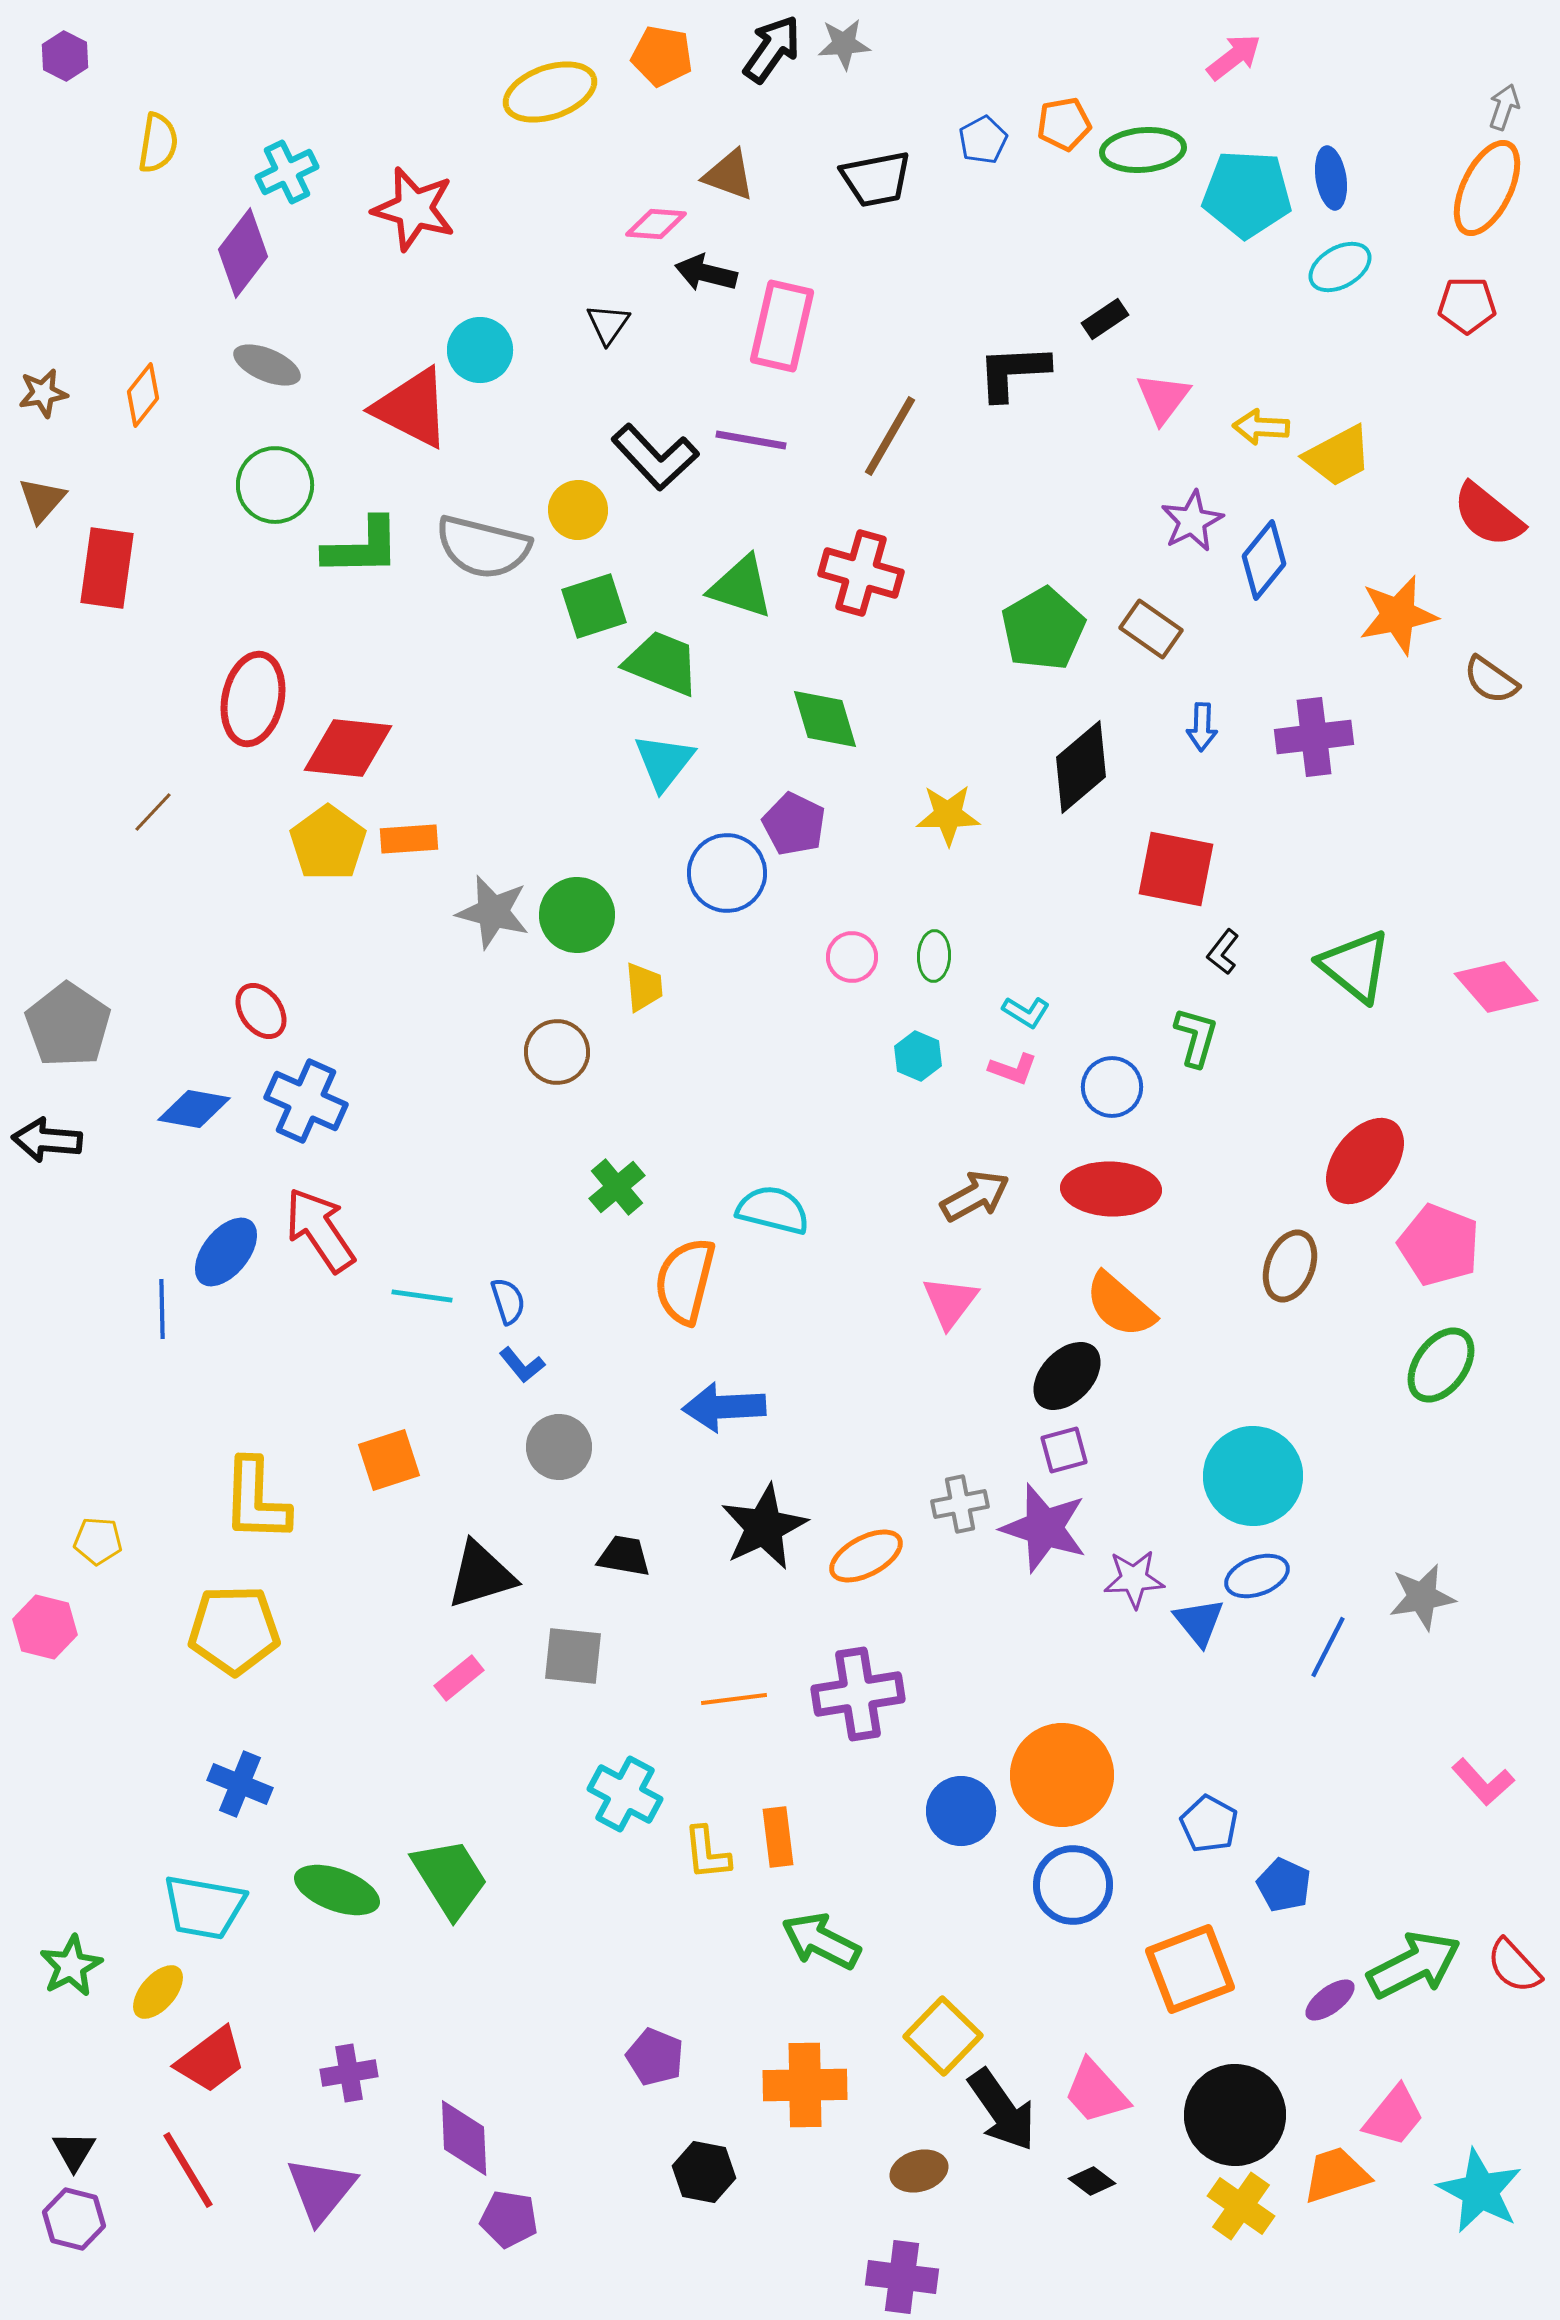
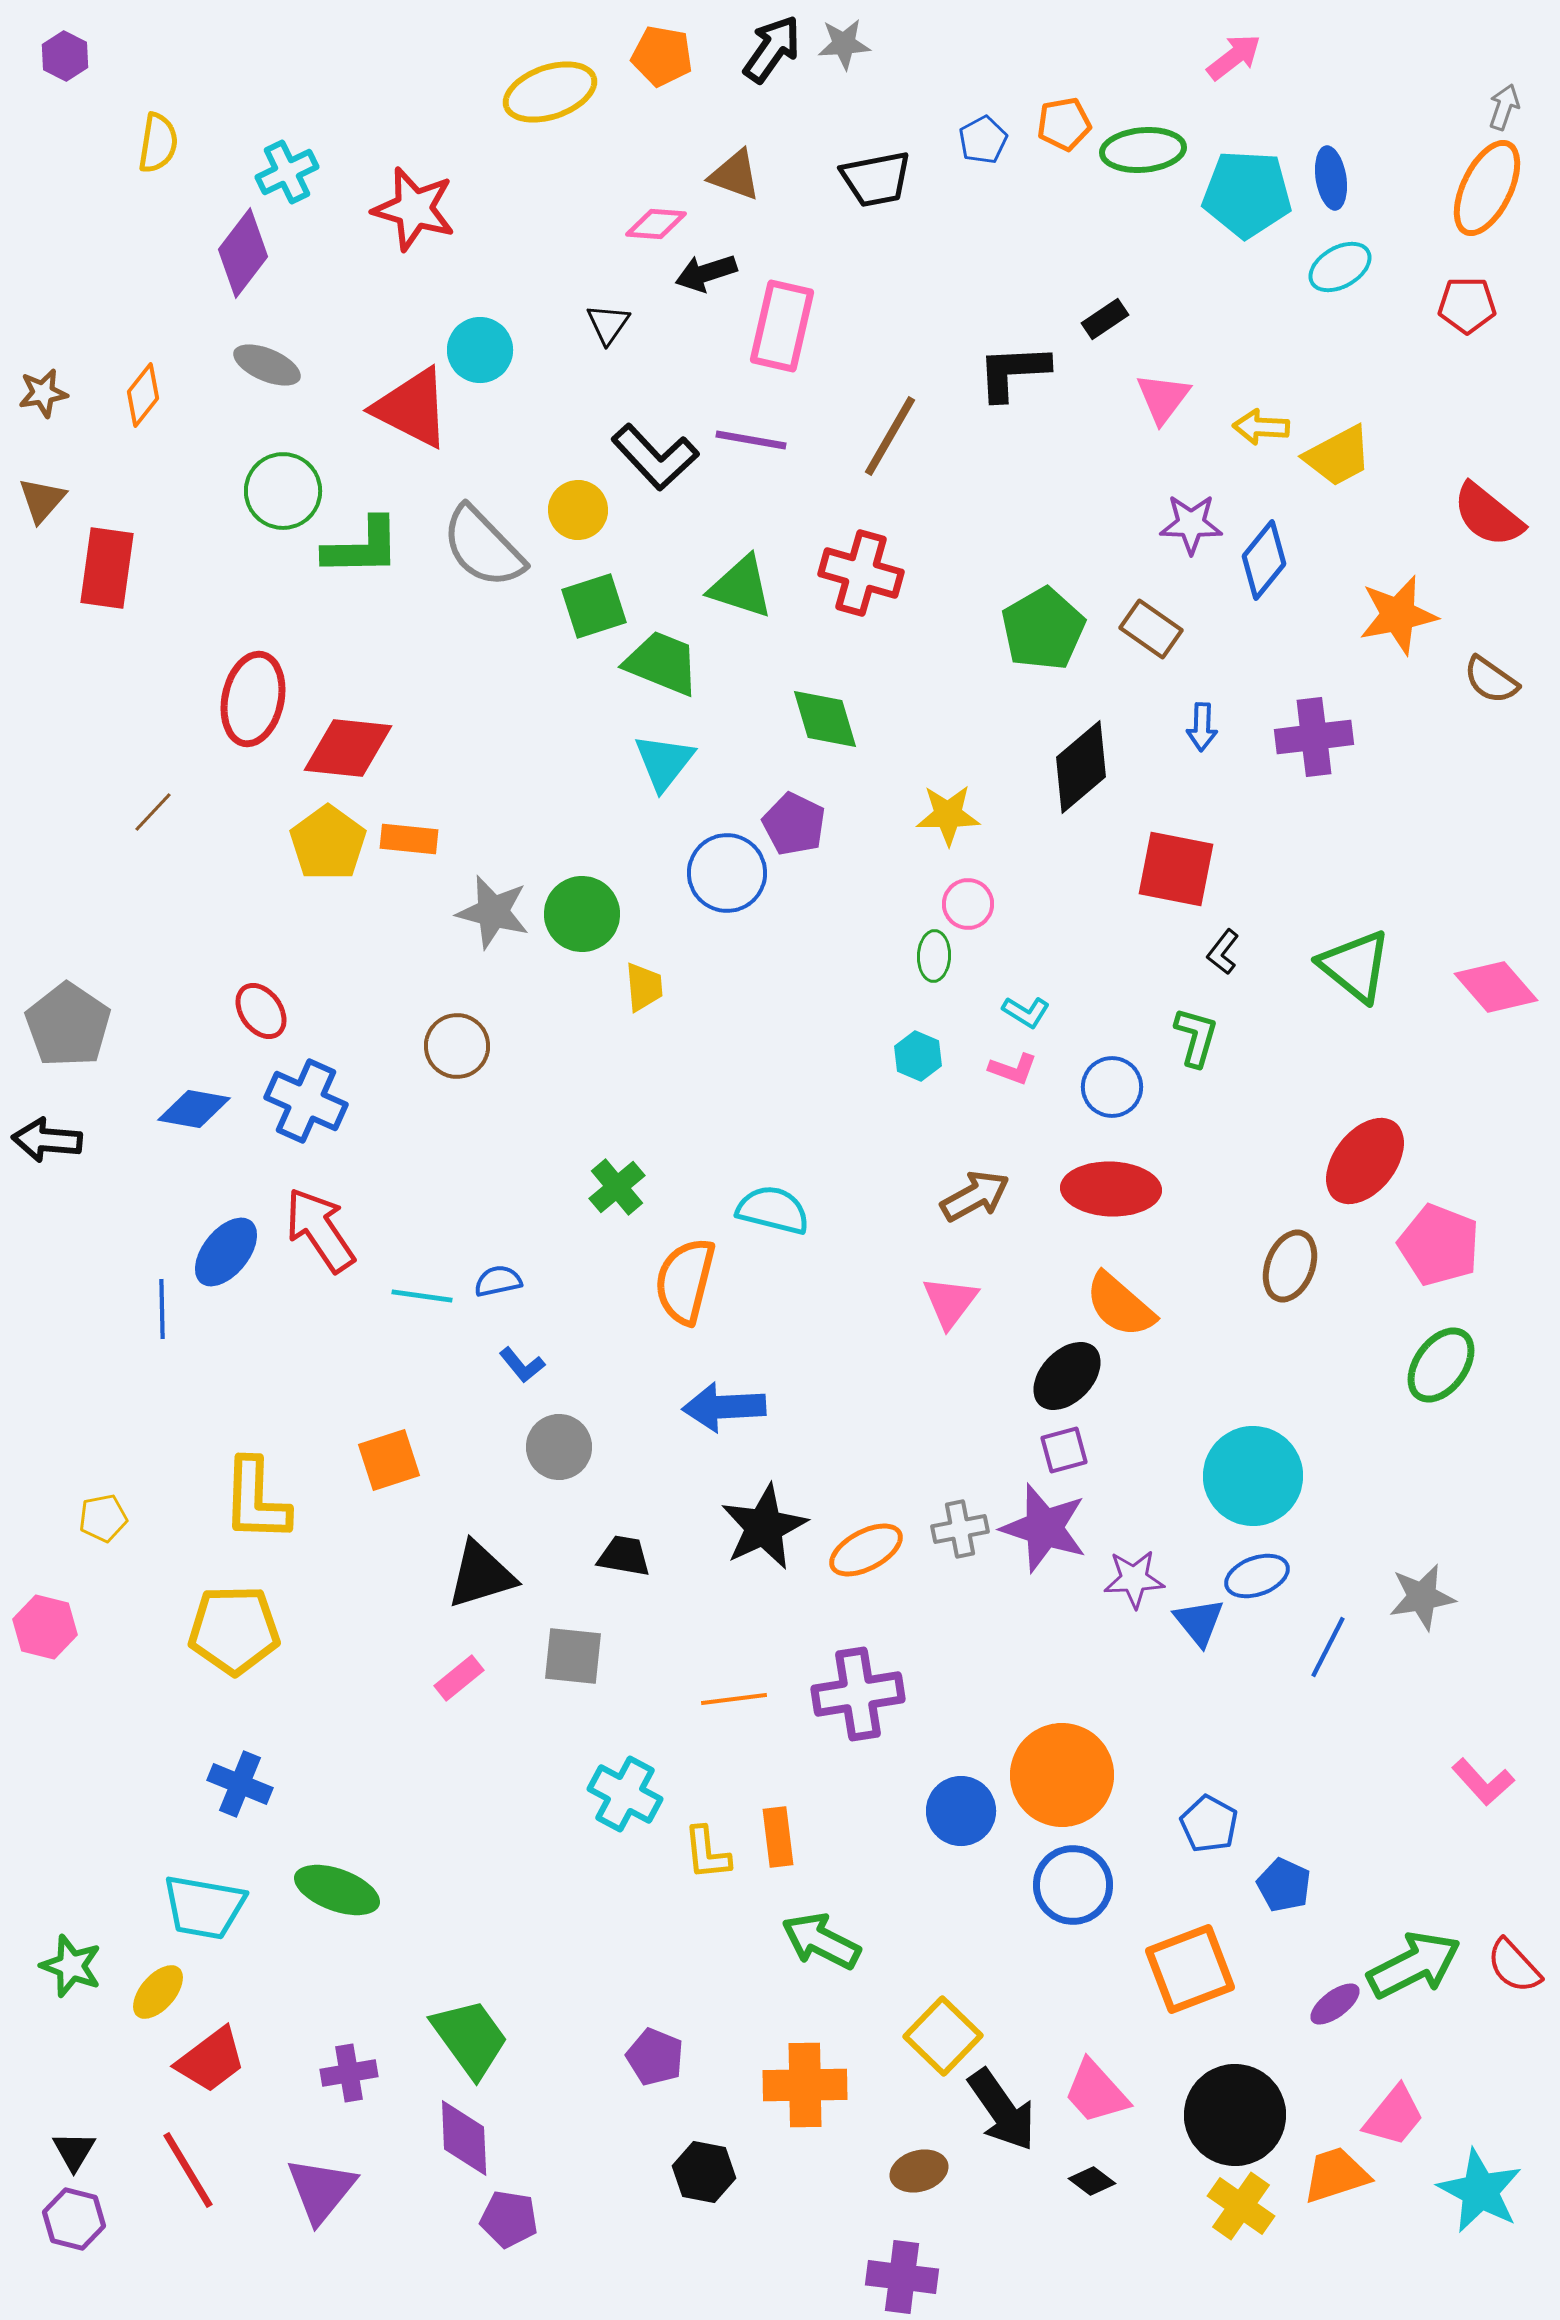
brown triangle at (729, 175): moved 6 px right
black arrow at (706, 273): rotated 32 degrees counterclockwise
green circle at (275, 485): moved 8 px right, 6 px down
purple star at (1192, 521): moved 1 px left, 3 px down; rotated 28 degrees clockwise
gray semicircle at (483, 547): rotated 32 degrees clockwise
orange rectangle at (409, 839): rotated 10 degrees clockwise
green circle at (577, 915): moved 5 px right, 1 px up
pink circle at (852, 957): moved 116 px right, 53 px up
brown circle at (557, 1052): moved 100 px left, 6 px up
blue semicircle at (508, 1301): moved 10 px left, 20 px up; rotated 84 degrees counterclockwise
gray cross at (960, 1504): moved 25 px down
yellow pentagon at (98, 1541): moved 5 px right, 23 px up; rotated 15 degrees counterclockwise
orange ellipse at (866, 1556): moved 6 px up
green trapezoid at (450, 1878): moved 20 px right, 160 px down; rotated 4 degrees counterclockwise
green star at (71, 1966): rotated 24 degrees counterclockwise
purple ellipse at (1330, 2000): moved 5 px right, 4 px down
